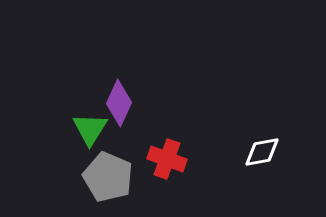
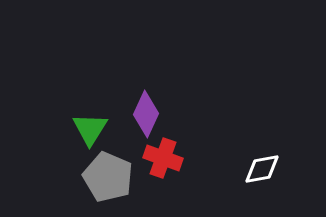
purple diamond: moved 27 px right, 11 px down
white diamond: moved 17 px down
red cross: moved 4 px left, 1 px up
